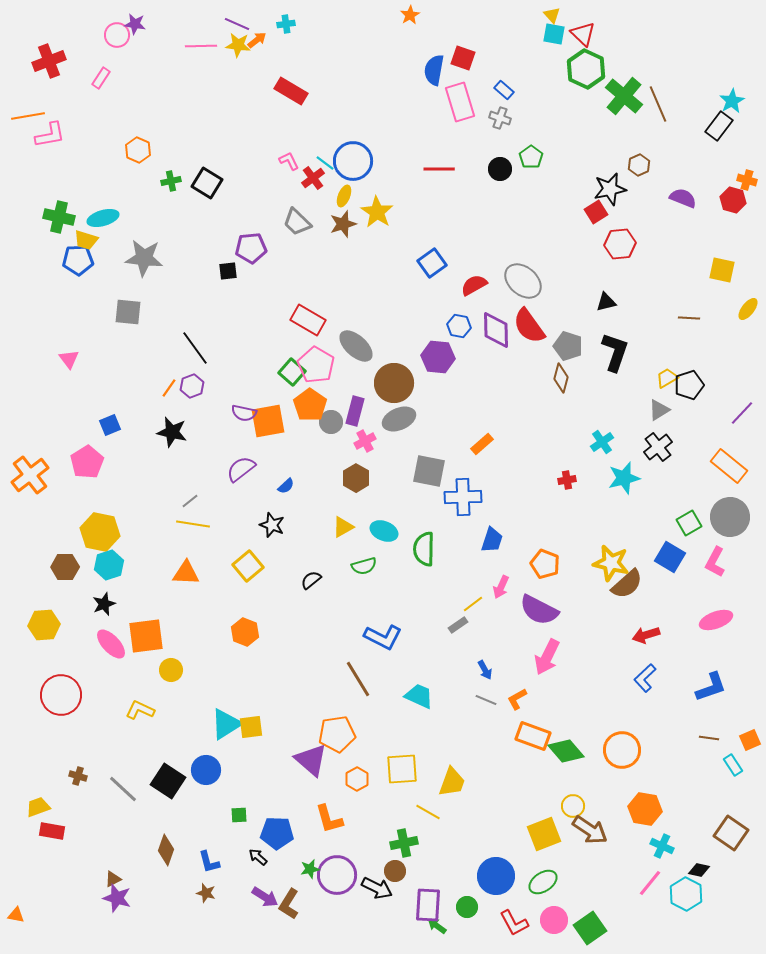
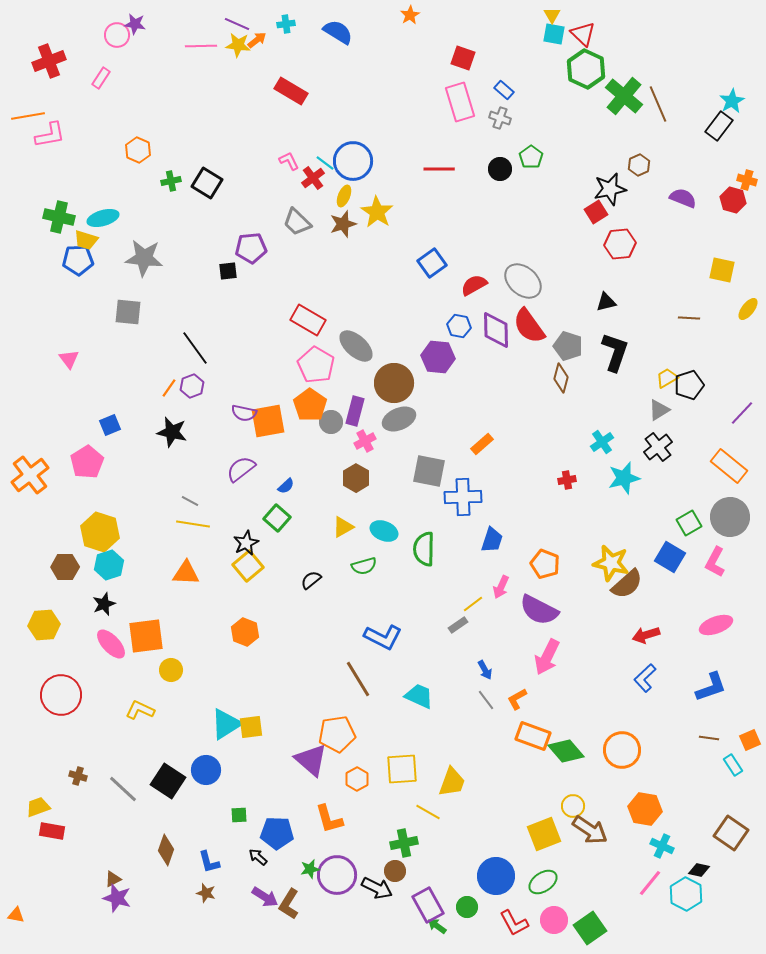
yellow triangle at (552, 15): rotated 12 degrees clockwise
blue semicircle at (434, 70): moved 96 px left, 38 px up; rotated 112 degrees clockwise
green square at (292, 372): moved 15 px left, 146 px down
gray line at (190, 501): rotated 66 degrees clockwise
black star at (272, 525): moved 26 px left, 18 px down; rotated 25 degrees clockwise
yellow hexagon at (100, 532): rotated 6 degrees clockwise
pink ellipse at (716, 620): moved 5 px down
gray line at (486, 700): rotated 30 degrees clockwise
purple rectangle at (428, 905): rotated 32 degrees counterclockwise
